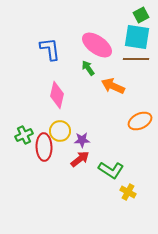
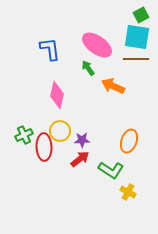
orange ellipse: moved 11 px left, 20 px down; rotated 45 degrees counterclockwise
